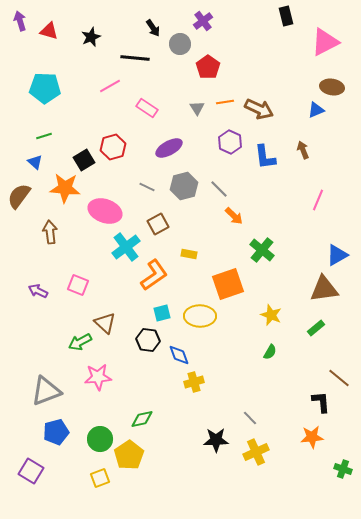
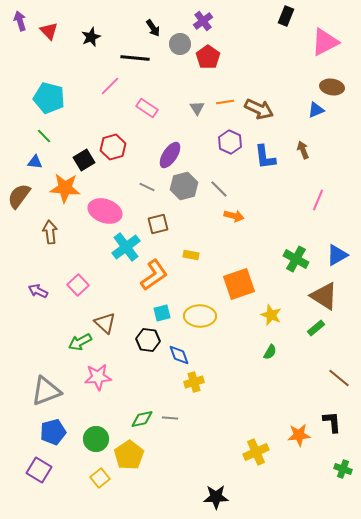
black rectangle at (286, 16): rotated 36 degrees clockwise
red triangle at (49, 31): rotated 30 degrees clockwise
red pentagon at (208, 67): moved 10 px up
pink line at (110, 86): rotated 15 degrees counterclockwise
cyan pentagon at (45, 88): moved 4 px right, 10 px down; rotated 12 degrees clockwise
green line at (44, 136): rotated 63 degrees clockwise
purple ellipse at (169, 148): moved 1 px right, 7 px down; rotated 28 degrees counterclockwise
blue triangle at (35, 162): rotated 35 degrees counterclockwise
orange arrow at (234, 216): rotated 30 degrees counterclockwise
brown square at (158, 224): rotated 15 degrees clockwise
green cross at (262, 250): moved 34 px right, 9 px down; rotated 10 degrees counterclockwise
yellow rectangle at (189, 254): moved 2 px right, 1 px down
orange square at (228, 284): moved 11 px right
pink square at (78, 285): rotated 25 degrees clockwise
brown triangle at (324, 289): moved 7 px down; rotated 40 degrees clockwise
black L-shape at (321, 402): moved 11 px right, 20 px down
gray line at (250, 418): moved 80 px left; rotated 42 degrees counterclockwise
blue pentagon at (56, 432): moved 3 px left
orange star at (312, 437): moved 13 px left, 2 px up
green circle at (100, 439): moved 4 px left
black star at (216, 440): moved 57 px down
purple square at (31, 471): moved 8 px right, 1 px up
yellow square at (100, 478): rotated 18 degrees counterclockwise
